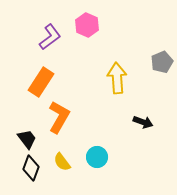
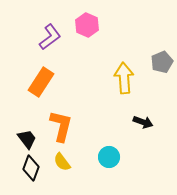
yellow arrow: moved 7 px right
orange L-shape: moved 2 px right, 9 px down; rotated 16 degrees counterclockwise
cyan circle: moved 12 px right
